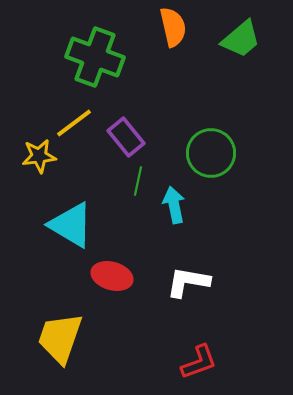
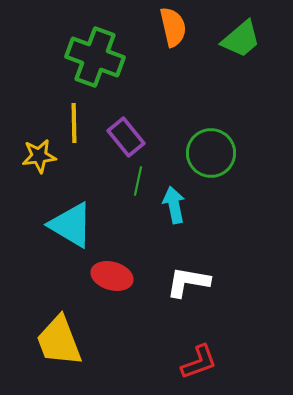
yellow line: rotated 54 degrees counterclockwise
yellow trapezoid: moved 1 px left, 3 px down; rotated 40 degrees counterclockwise
